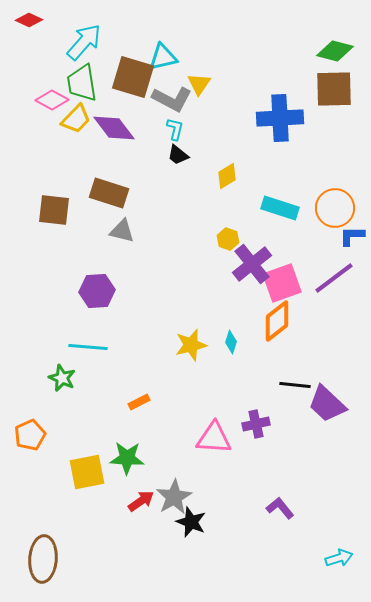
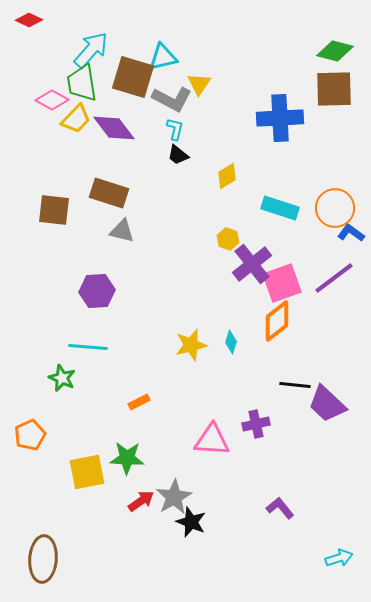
cyan arrow at (84, 42): moved 7 px right, 8 px down
blue L-shape at (352, 236): moved 1 px left, 3 px up; rotated 36 degrees clockwise
pink triangle at (214, 438): moved 2 px left, 2 px down
